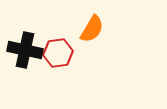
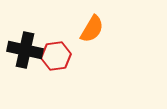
red hexagon: moved 2 px left, 3 px down
